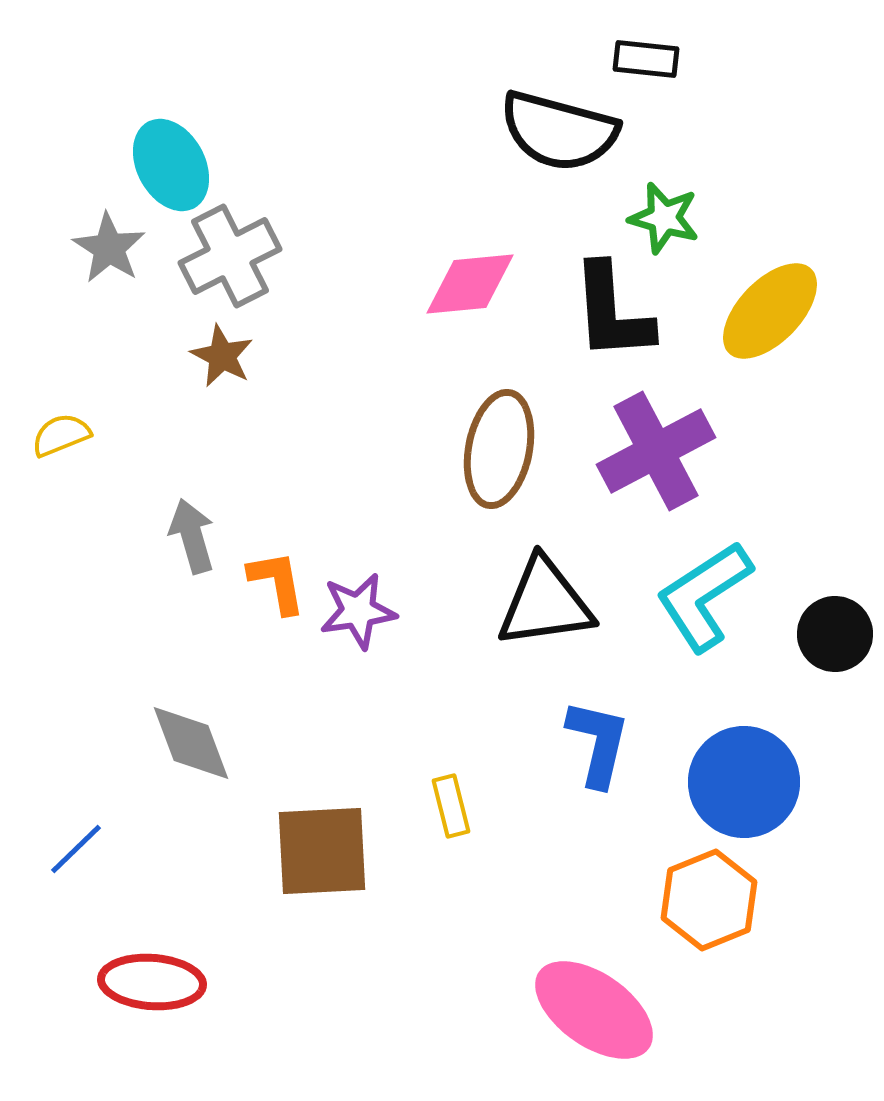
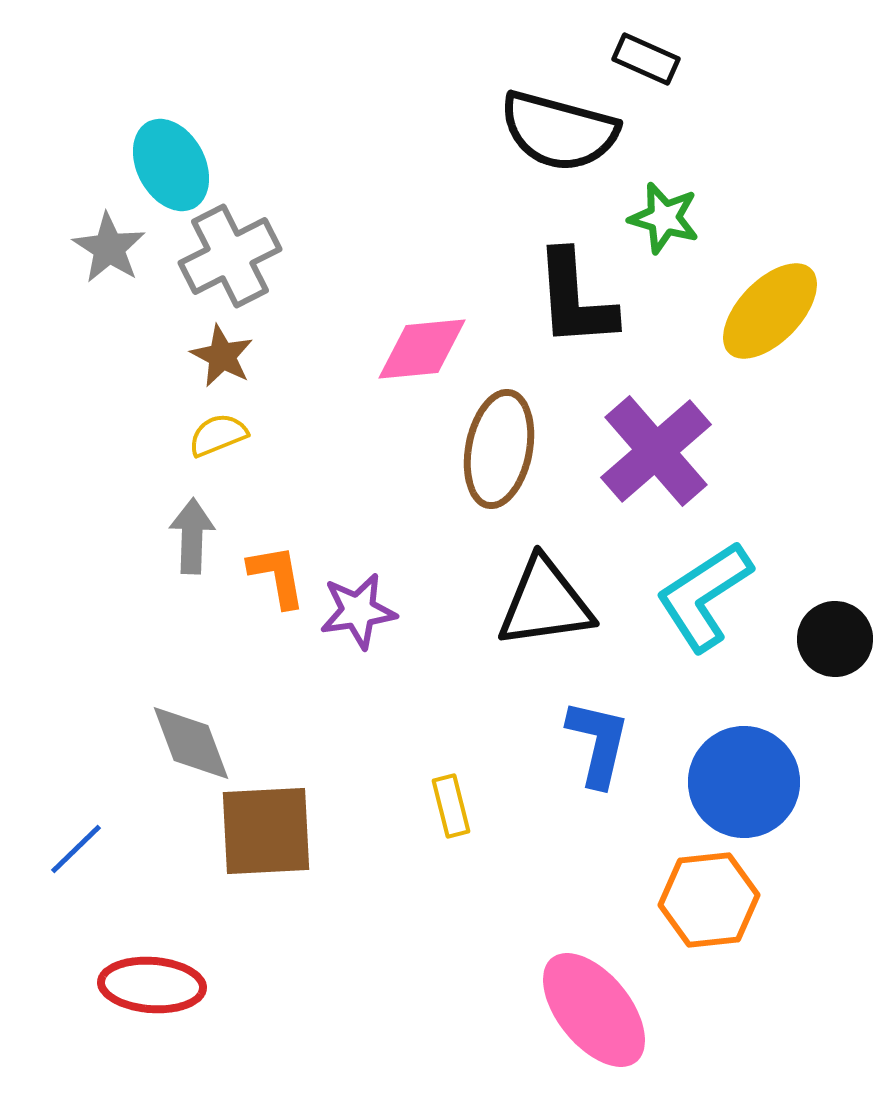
black rectangle: rotated 18 degrees clockwise
pink diamond: moved 48 px left, 65 px down
black L-shape: moved 37 px left, 13 px up
yellow semicircle: moved 157 px right
purple cross: rotated 13 degrees counterclockwise
gray arrow: rotated 18 degrees clockwise
orange L-shape: moved 6 px up
black circle: moved 5 px down
brown square: moved 56 px left, 20 px up
orange hexagon: rotated 16 degrees clockwise
red ellipse: moved 3 px down
pink ellipse: rotated 16 degrees clockwise
